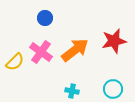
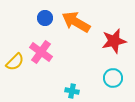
orange arrow: moved 1 px right, 28 px up; rotated 112 degrees counterclockwise
cyan circle: moved 11 px up
